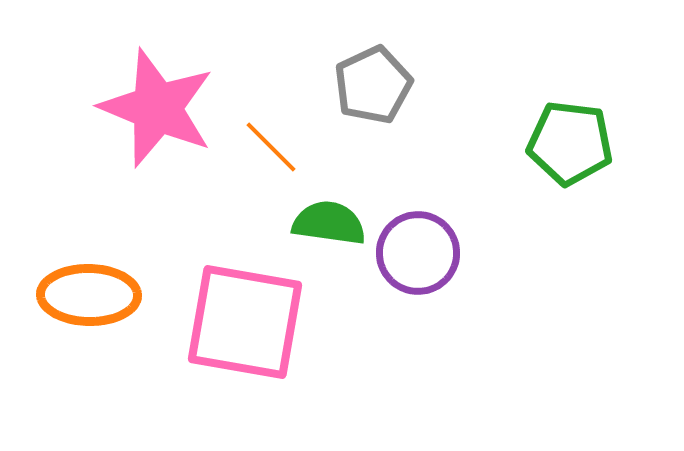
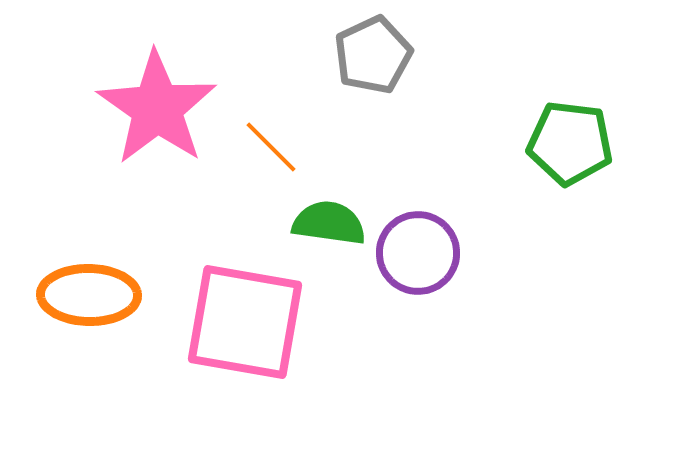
gray pentagon: moved 30 px up
pink star: rotated 13 degrees clockwise
